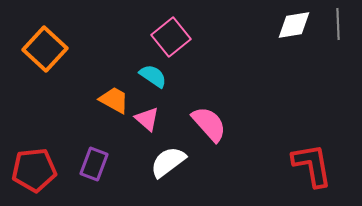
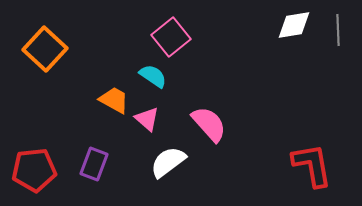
gray line: moved 6 px down
